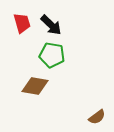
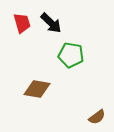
black arrow: moved 2 px up
green pentagon: moved 19 px right
brown diamond: moved 2 px right, 3 px down
